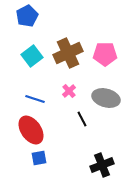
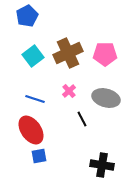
cyan square: moved 1 px right
blue square: moved 2 px up
black cross: rotated 30 degrees clockwise
